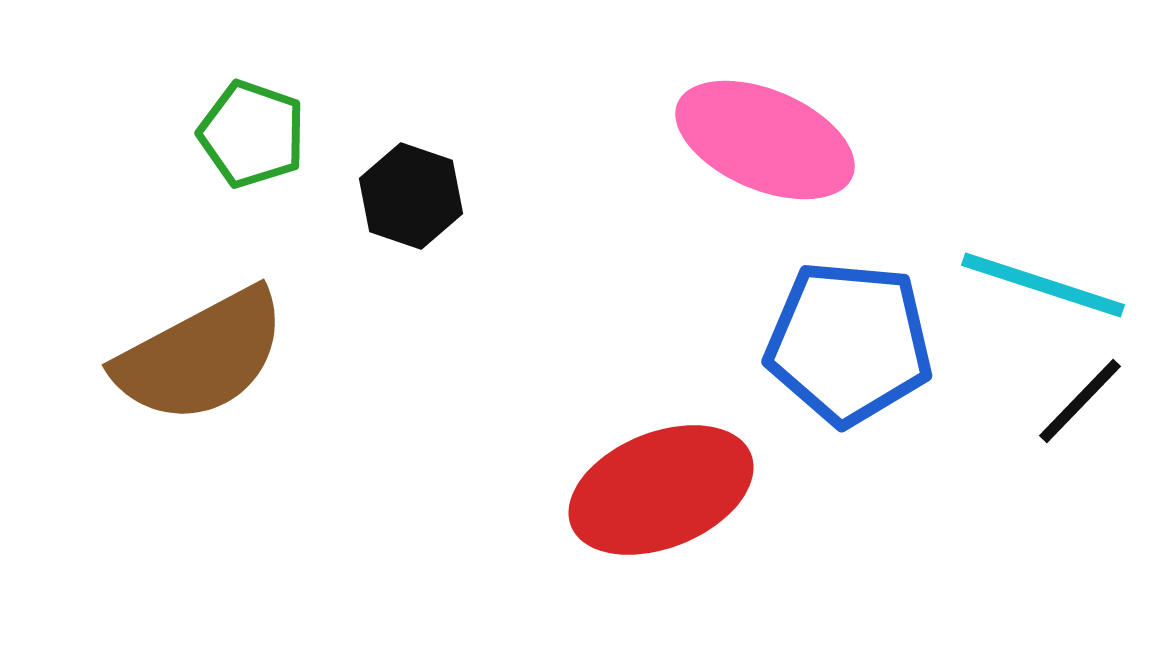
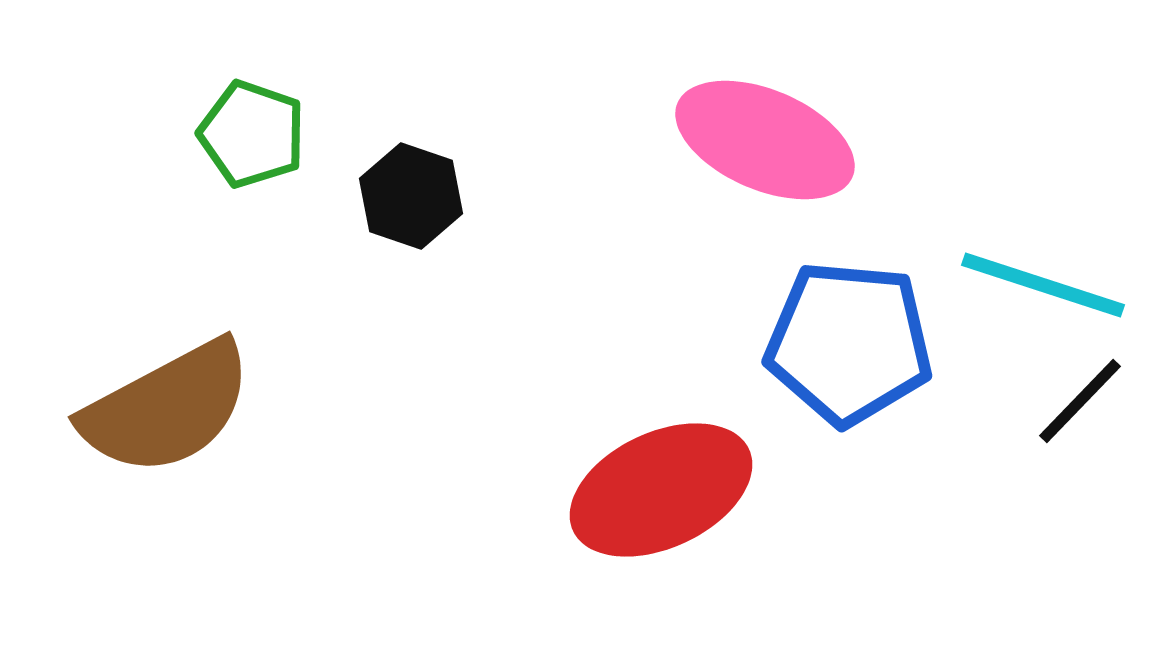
brown semicircle: moved 34 px left, 52 px down
red ellipse: rotated 3 degrees counterclockwise
